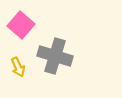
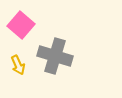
yellow arrow: moved 2 px up
